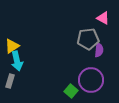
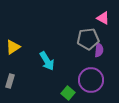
yellow triangle: moved 1 px right, 1 px down
cyan arrow: moved 30 px right; rotated 18 degrees counterclockwise
green square: moved 3 px left, 2 px down
